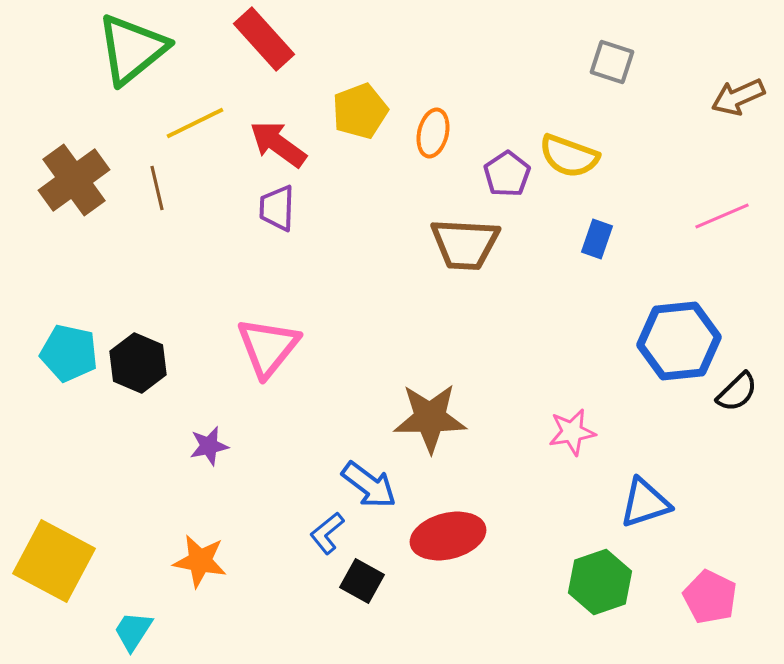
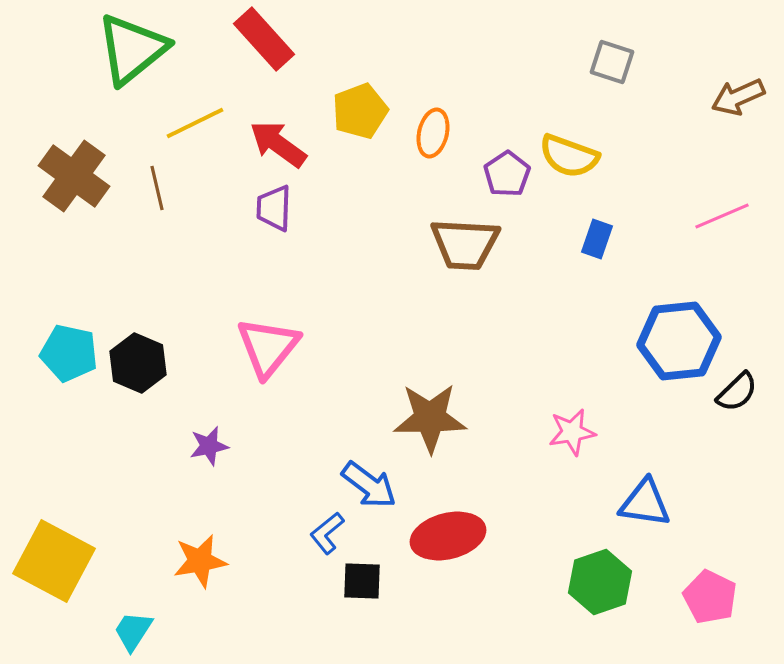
brown cross: moved 4 px up; rotated 18 degrees counterclockwise
purple trapezoid: moved 3 px left
blue triangle: rotated 26 degrees clockwise
orange star: rotated 20 degrees counterclockwise
black square: rotated 27 degrees counterclockwise
